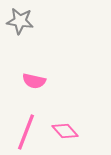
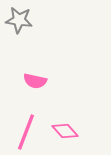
gray star: moved 1 px left, 1 px up
pink semicircle: moved 1 px right
